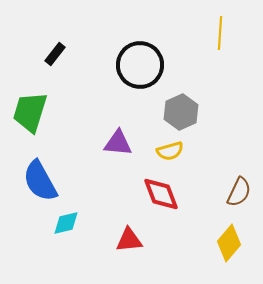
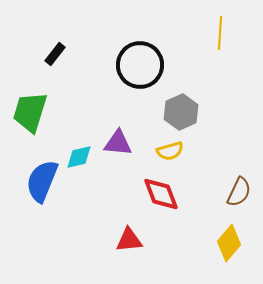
blue semicircle: moved 2 px right; rotated 51 degrees clockwise
cyan diamond: moved 13 px right, 66 px up
